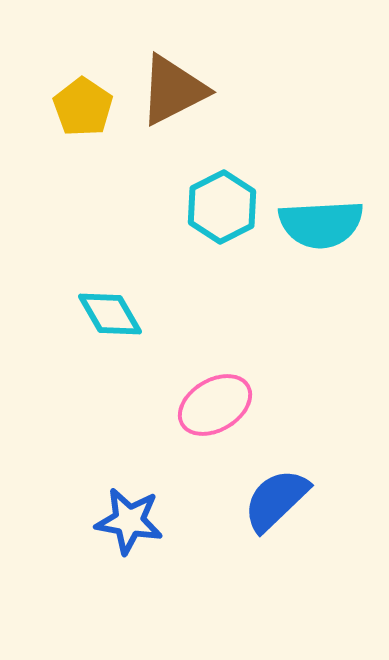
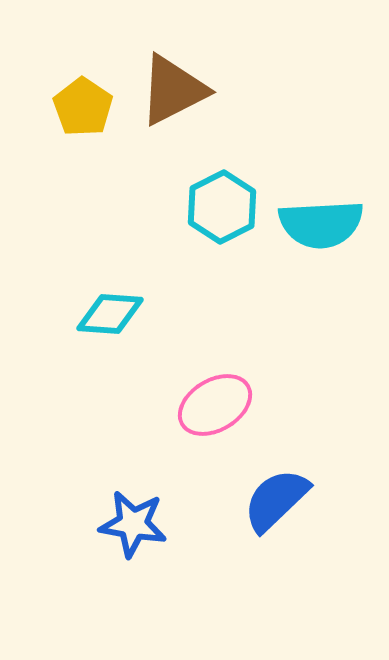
cyan diamond: rotated 56 degrees counterclockwise
blue star: moved 4 px right, 3 px down
